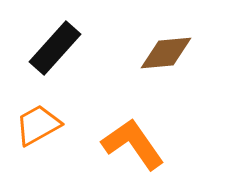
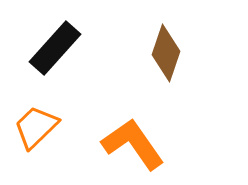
brown diamond: rotated 66 degrees counterclockwise
orange trapezoid: moved 2 px left, 2 px down; rotated 15 degrees counterclockwise
